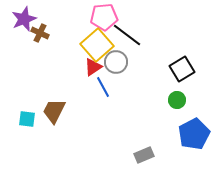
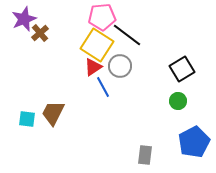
pink pentagon: moved 2 px left
brown cross: rotated 24 degrees clockwise
yellow square: rotated 16 degrees counterclockwise
gray circle: moved 4 px right, 4 px down
green circle: moved 1 px right, 1 px down
brown trapezoid: moved 1 px left, 2 px down
blue pentagon: moved 8 px down
gray rectangle: moved 1 px right; rotated 60 degrees counterclockwise
